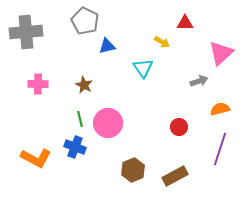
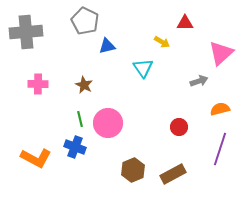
brown rectangle: moved 2 px left, 2 px up
